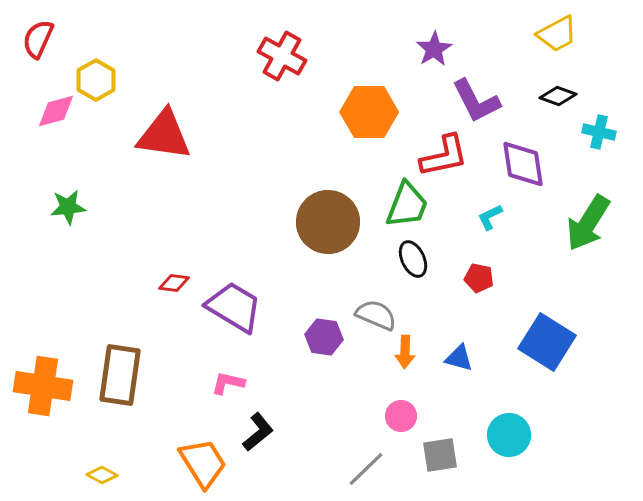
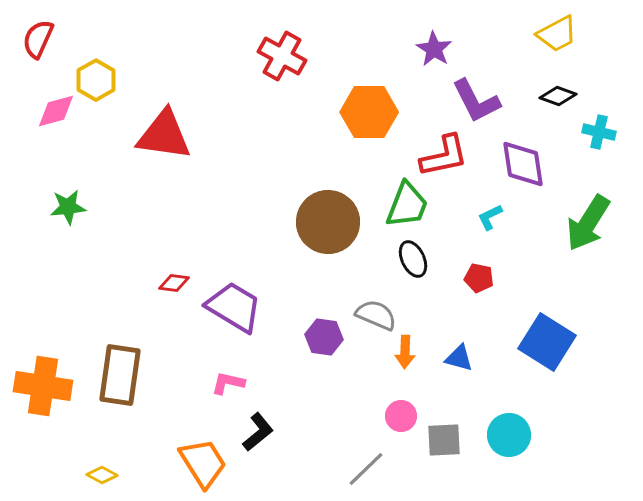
purple star: rotated 9 degrees counterclockwise
gray square: moved 4 px right, 15 px up; rotated 6 degrees clockwise
